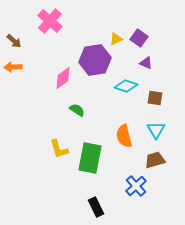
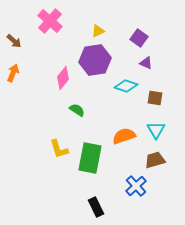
yellow triangle: moved 18 px left, 8 px up
orange arrow: moved 6 px down; rotated 114 degrees clockwise
pink diamond: rotated 15 degrees counterclockwise
orange semicircle: rotated 85 degrees clockwise
